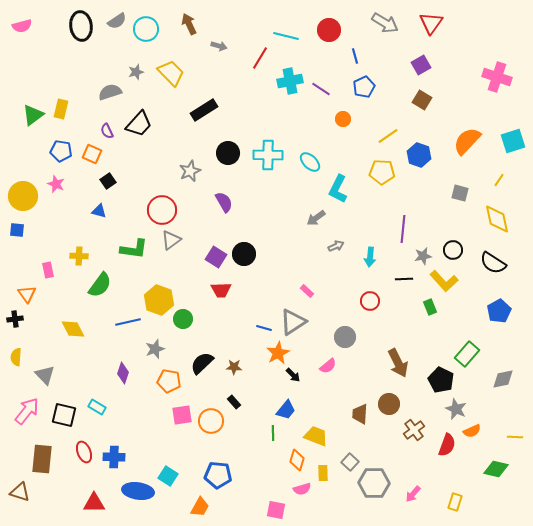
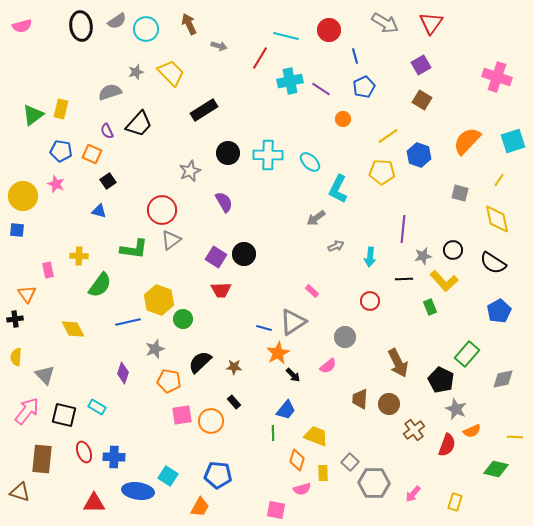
pink rectangle at (307, 291): moved 5 px right
black semicircle at (202, 363): moved 2 px left, 1 px up
brown trapezoid at (360, 414): moved 15 px up
